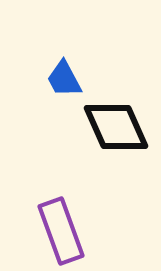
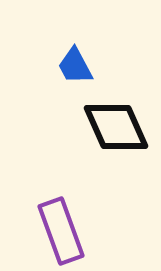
blue trapezoid: moved 11 px right, 13 px up
